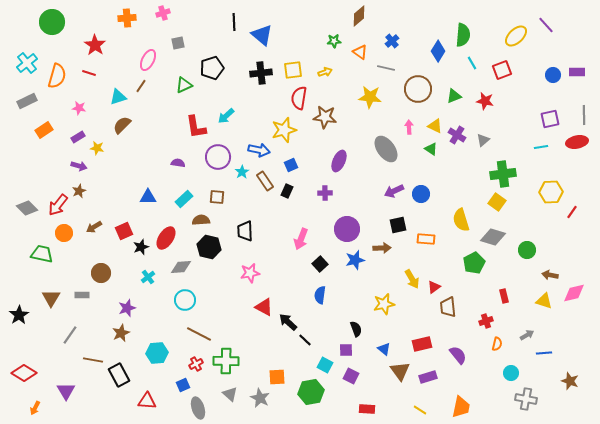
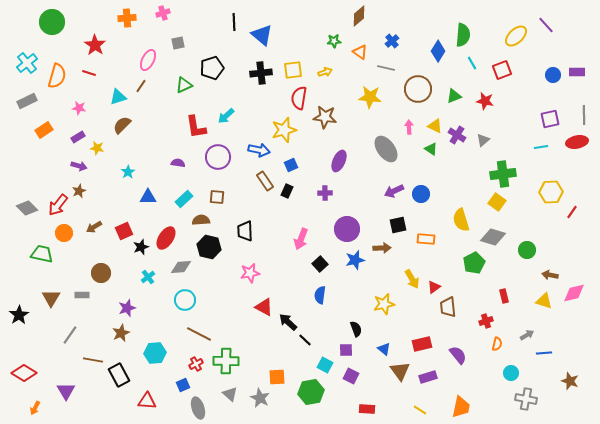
cyan star at (242, 172): moved 114 px left
cyan hexagon at (157, 353): moved 2 px left
